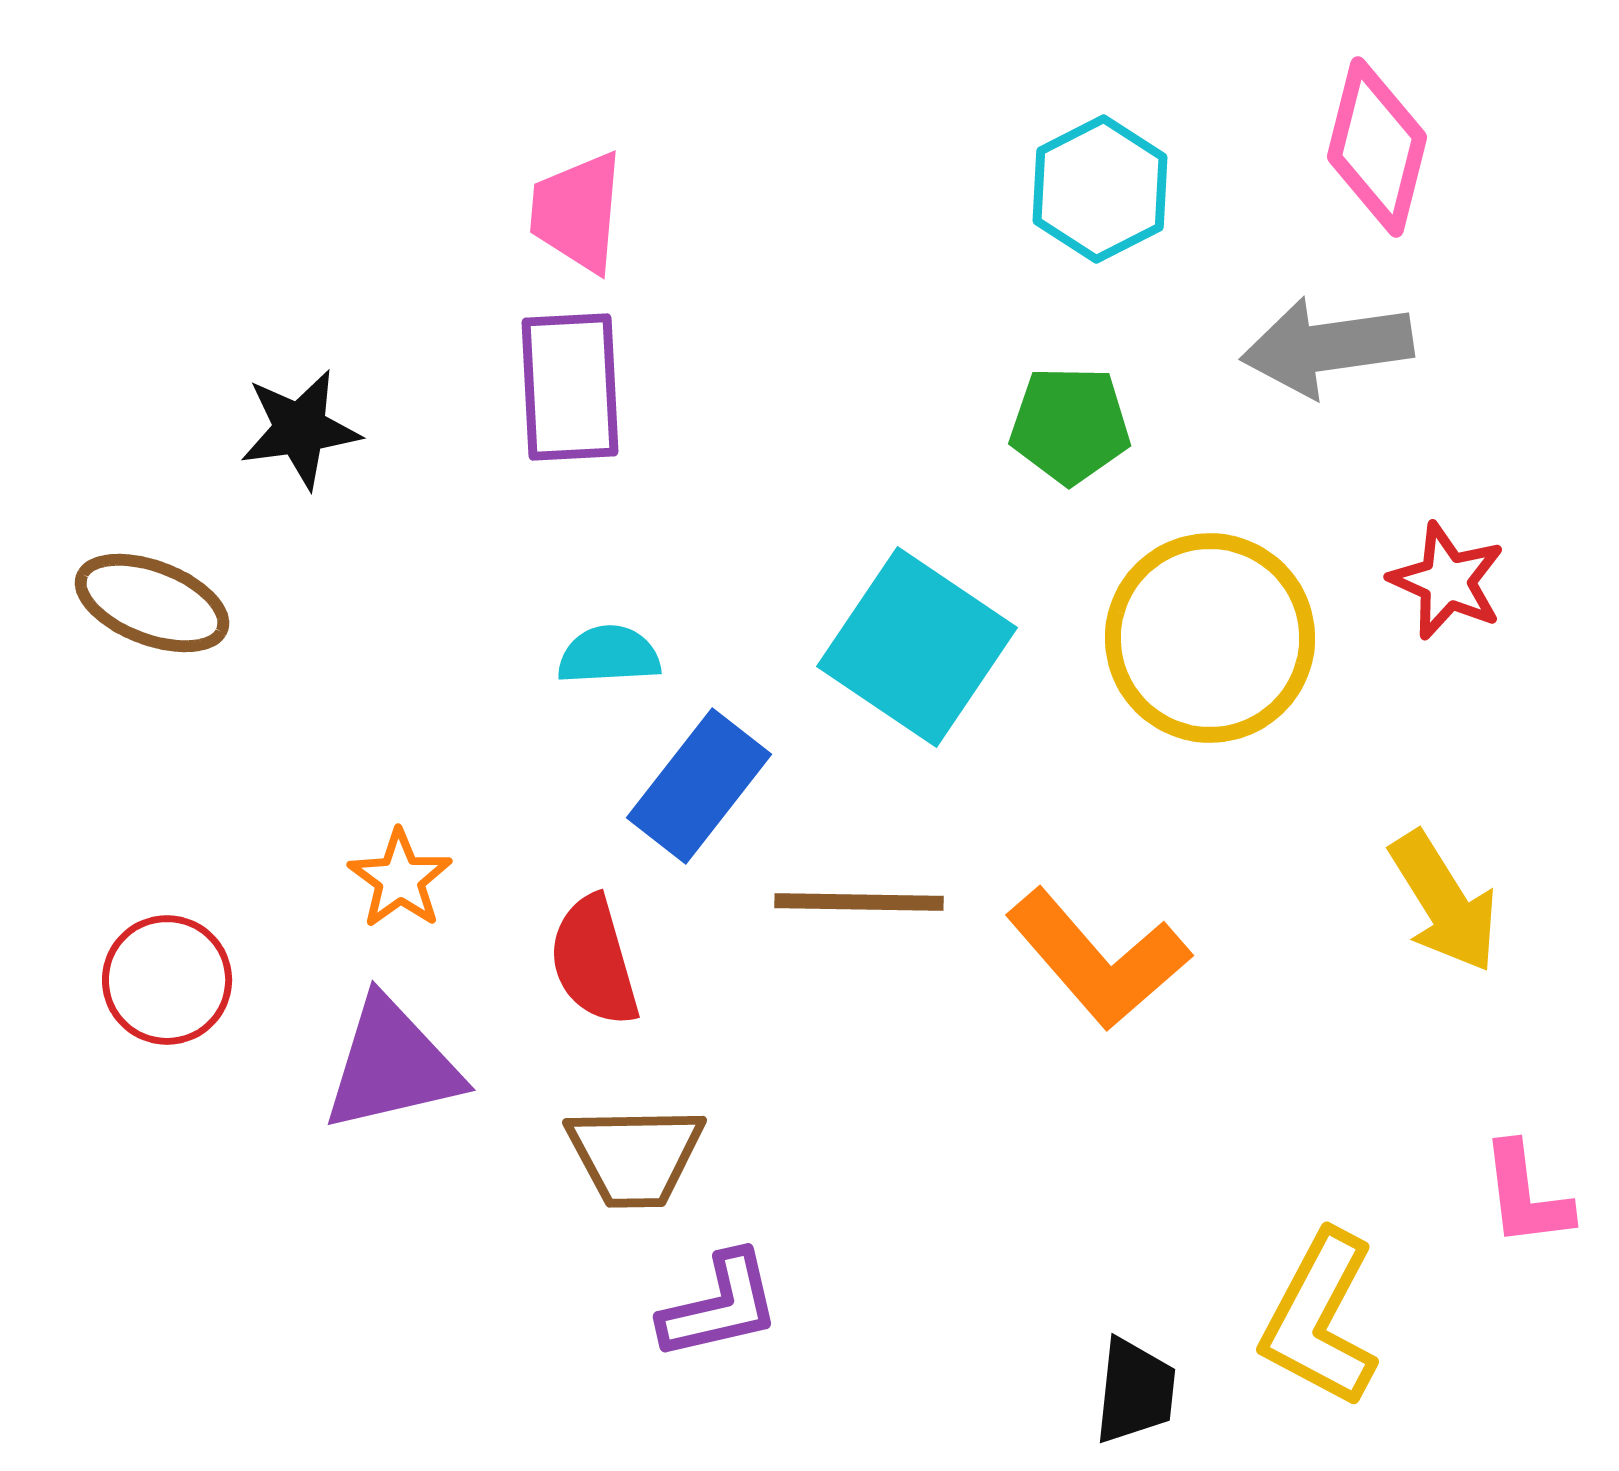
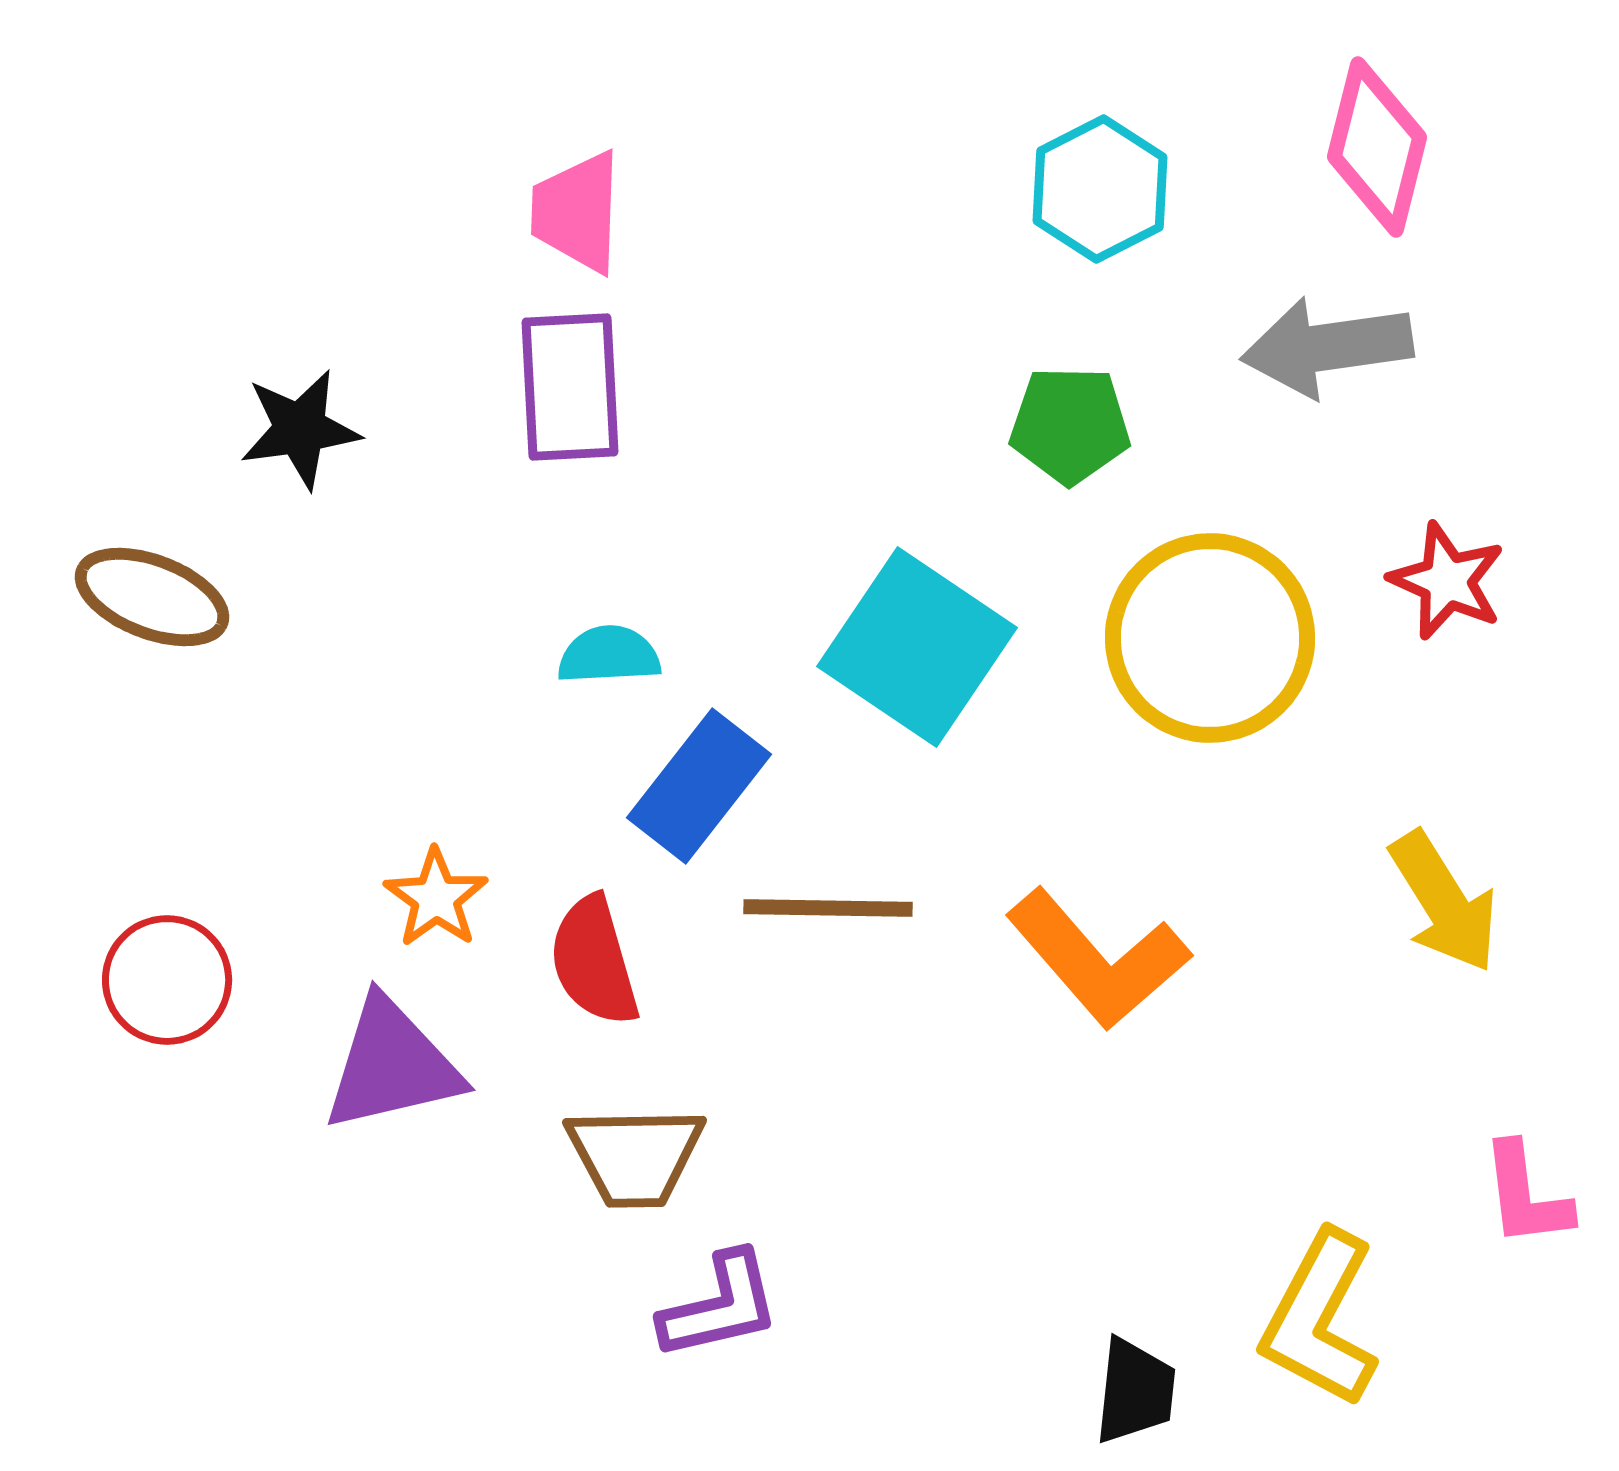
pink trapezoid: rotated 3 degrees counterclockwise
brown ellipse: moved 6 px up
orange star: moved 36 px right, 19 px down
brown line: moved 31 px left, 6 px down
